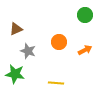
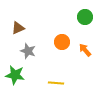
green circle: moved 2 px down
brown triangle: moved 2 px right, 1 px up
orange circle: moved 3 px right
orange arrow: rotated 104 degrees counterclockwise
green star: moved 1 px down
